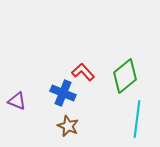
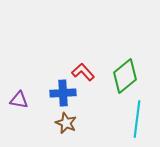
blue cross: rotated 25 degrees counterclockwise
purple triangle: moved 2 px right, 1 px up; rotated 12 degrees counterclockwise
brown star: moved 2 px left, 3 px up
